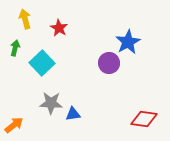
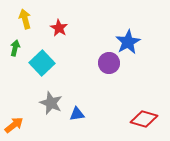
gray star: rotated 20 degrees clockwise
blue triangle: moved 4 px right
red diamond: rotated 8 degrees clockwise
